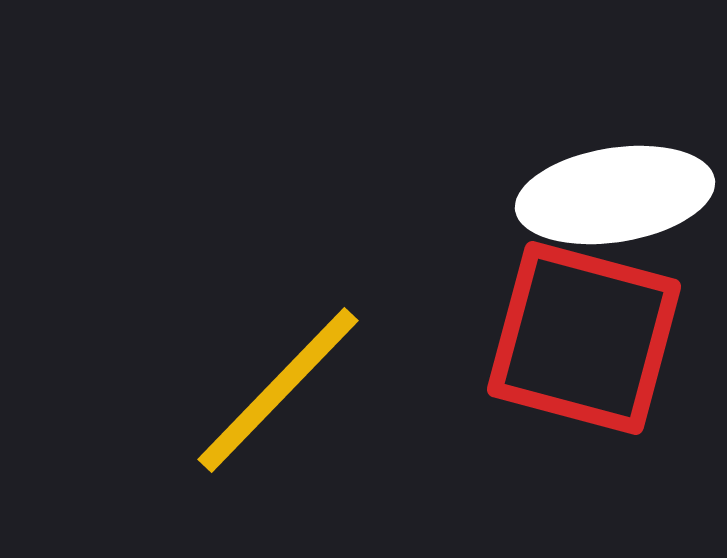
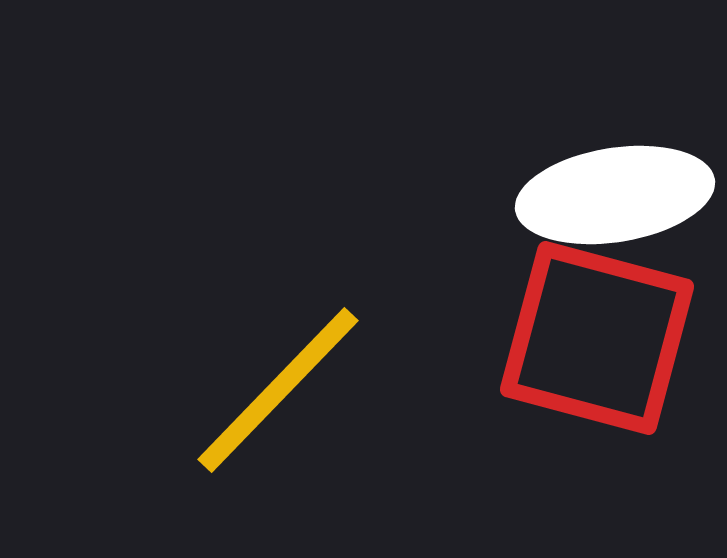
red square: moved 13 px right
